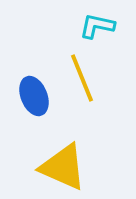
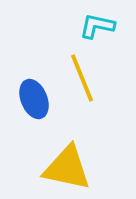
blue ellipse: moved 3 px down
yellow triangle: moved 4 px right, 1 px down; rotated 12 degrees counterclockwise
